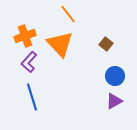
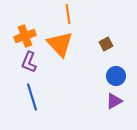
orange line: rotated 30 degrees clockwise
brown square: rotated 24 degrees clockwise
purple L-shape: rotated 20 degrees counterclockwise
blue circle: moved 1 px right
